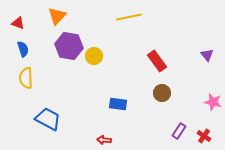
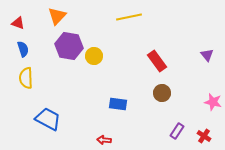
purple rectangle: moved 2 px left
